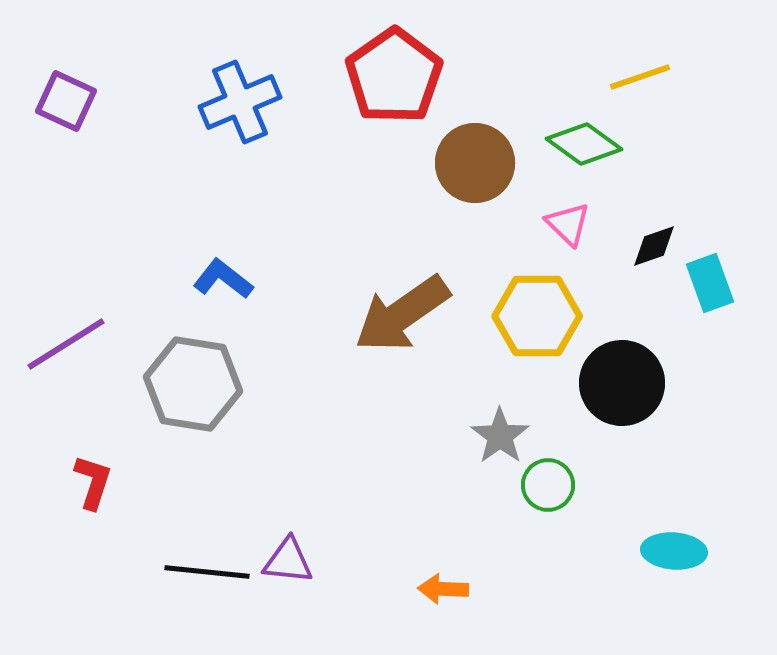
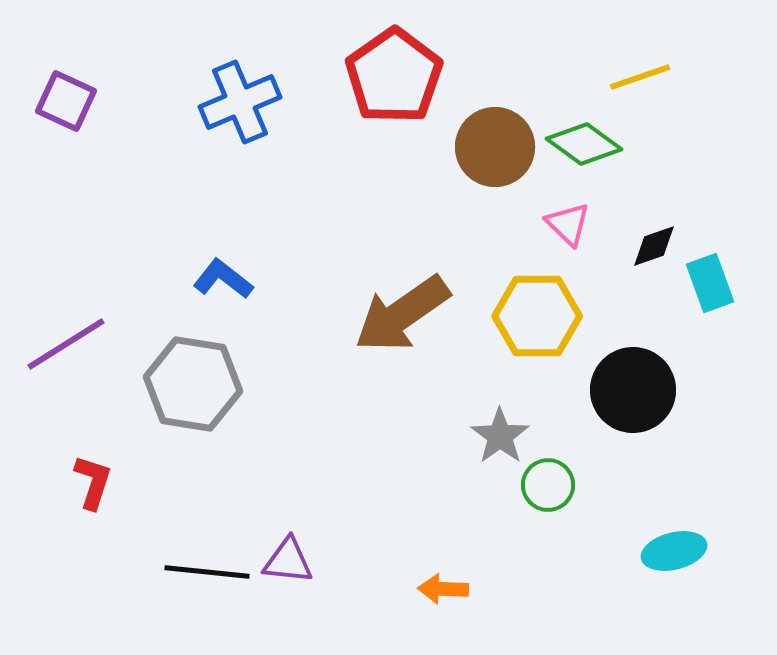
brown circle: moved 20 px right, 16 px up
black circle: moved 11 px right, 7 px down
cyan ellipse: rotated 18 degrees counterclockwise
